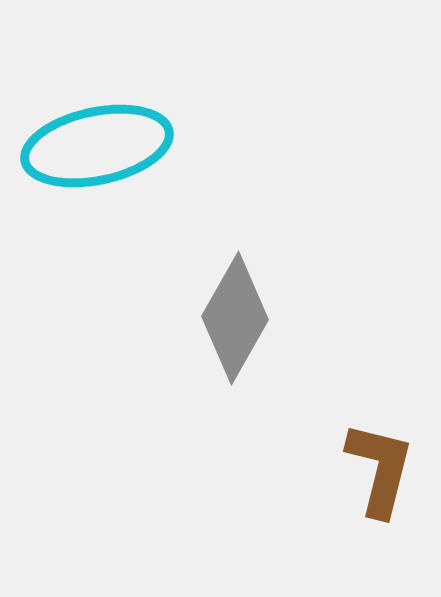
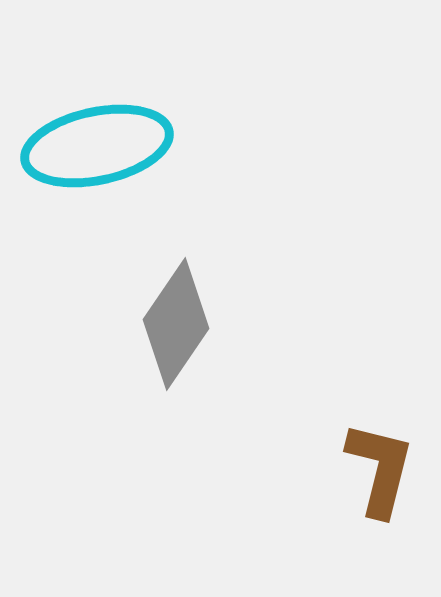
gray diamond: moved 59 px left, 6 px down; rotated 5 degrees clockwise
